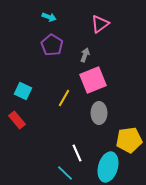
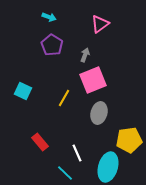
gray ellipse: rotated 15 degrees clockwise
red rectangle: moved 23 px right, 22 px down
